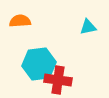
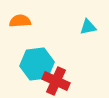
cyan hexagon: moved 2 px left
red cross: moved 2 px left, 1 px down; rotated 16 degrees clockwise
